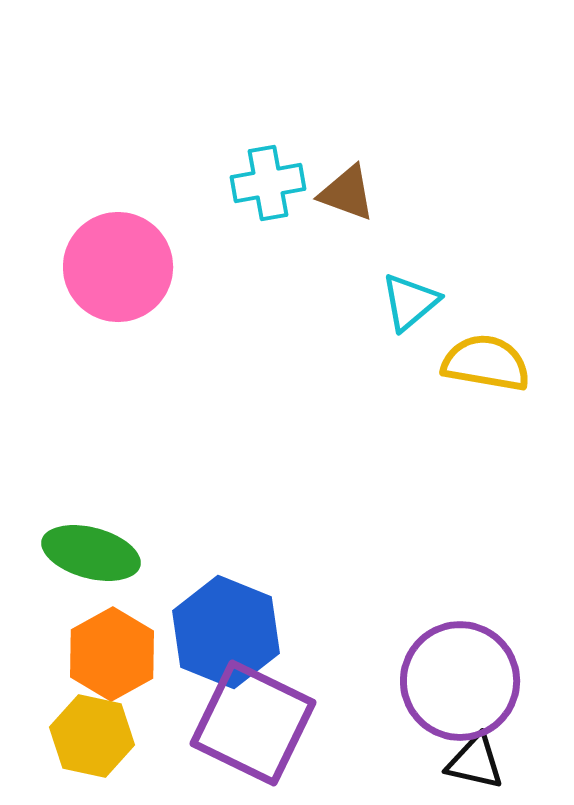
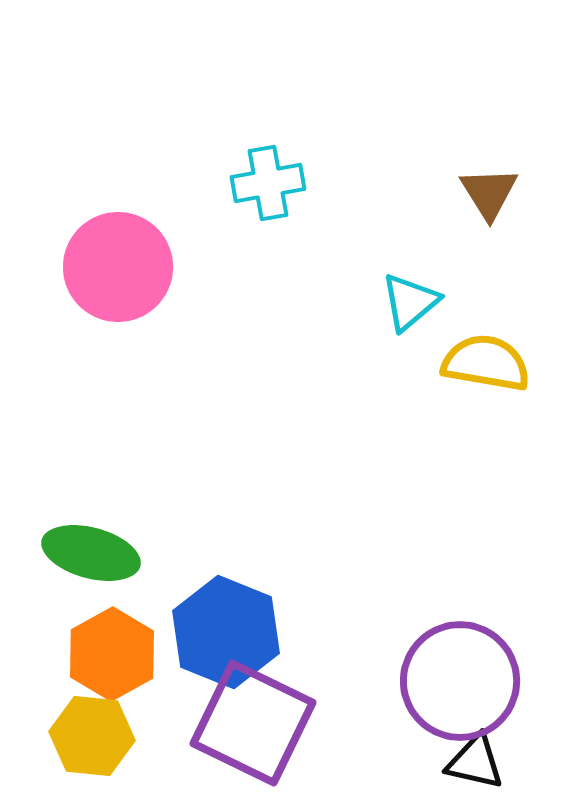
brown triangle: moved 142 px right; rotated 38 degrees clockwise
yellow hexagon: rotated 6 degrees counterclockwise
